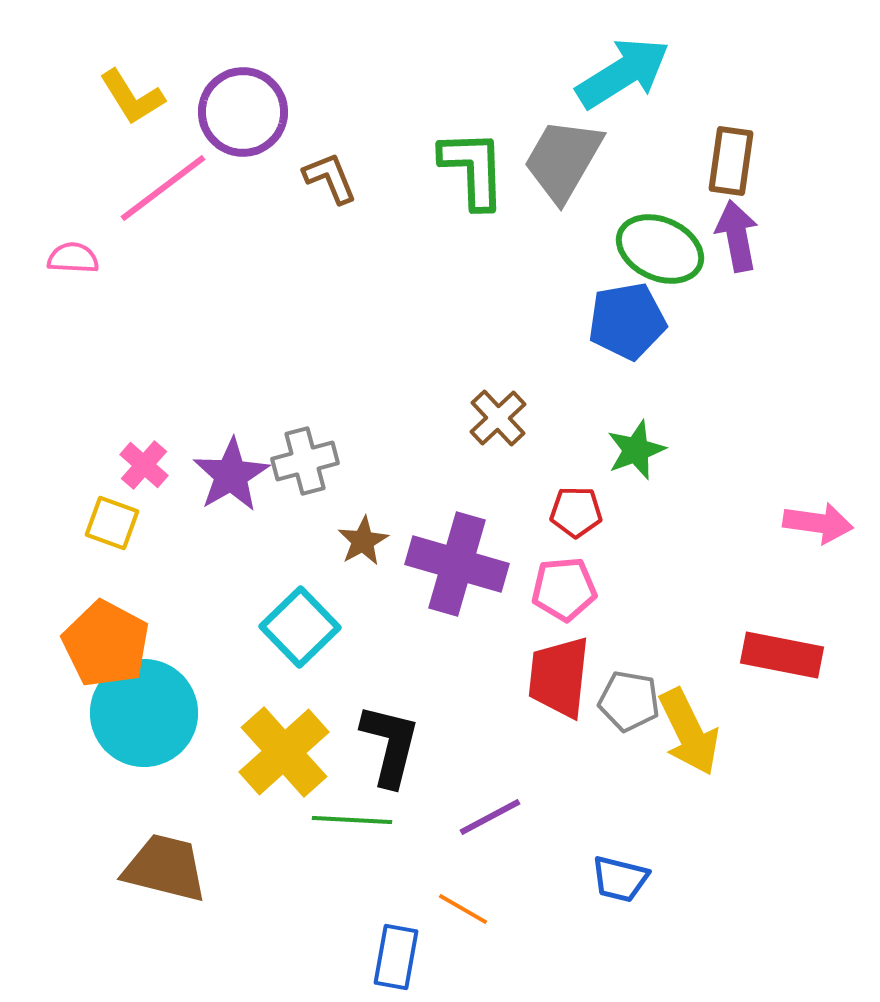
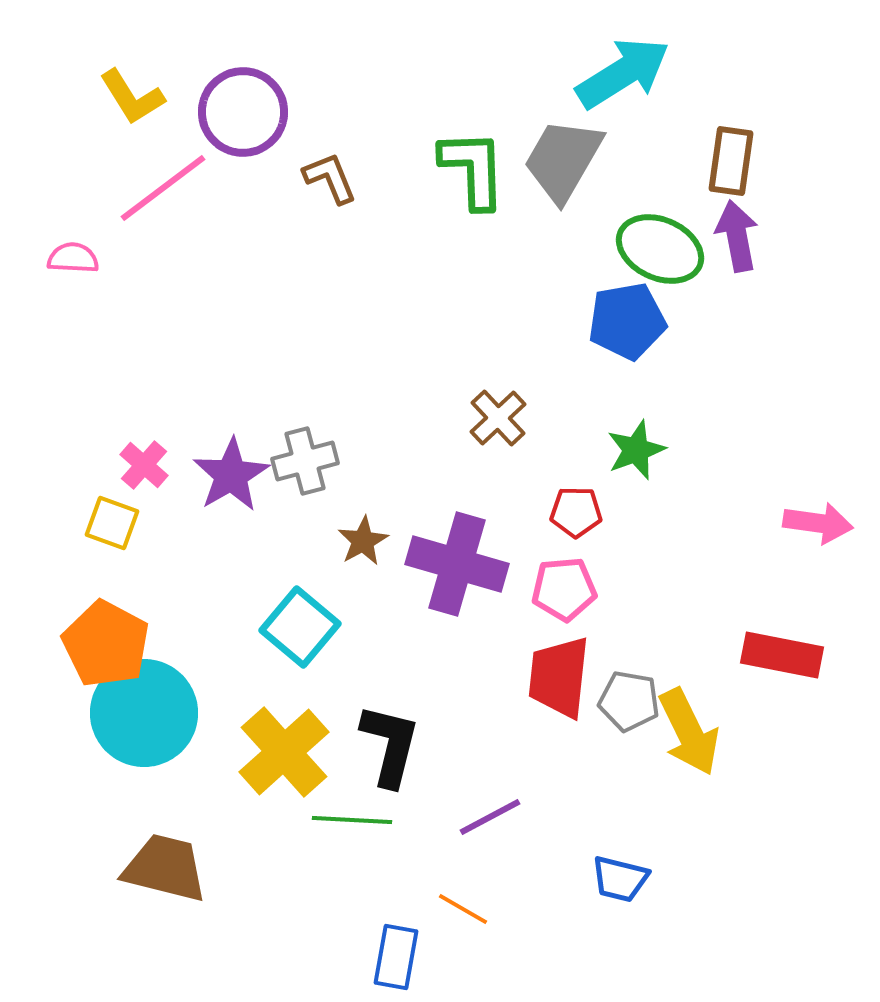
cyan square: rotated 6 degrees counterclockwise
